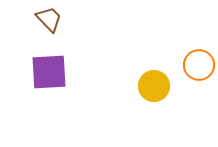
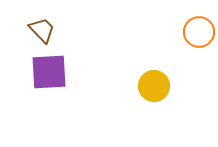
brown trapezoid: moved 7 px left, 11 px down
orange circle: moved 33 px up
